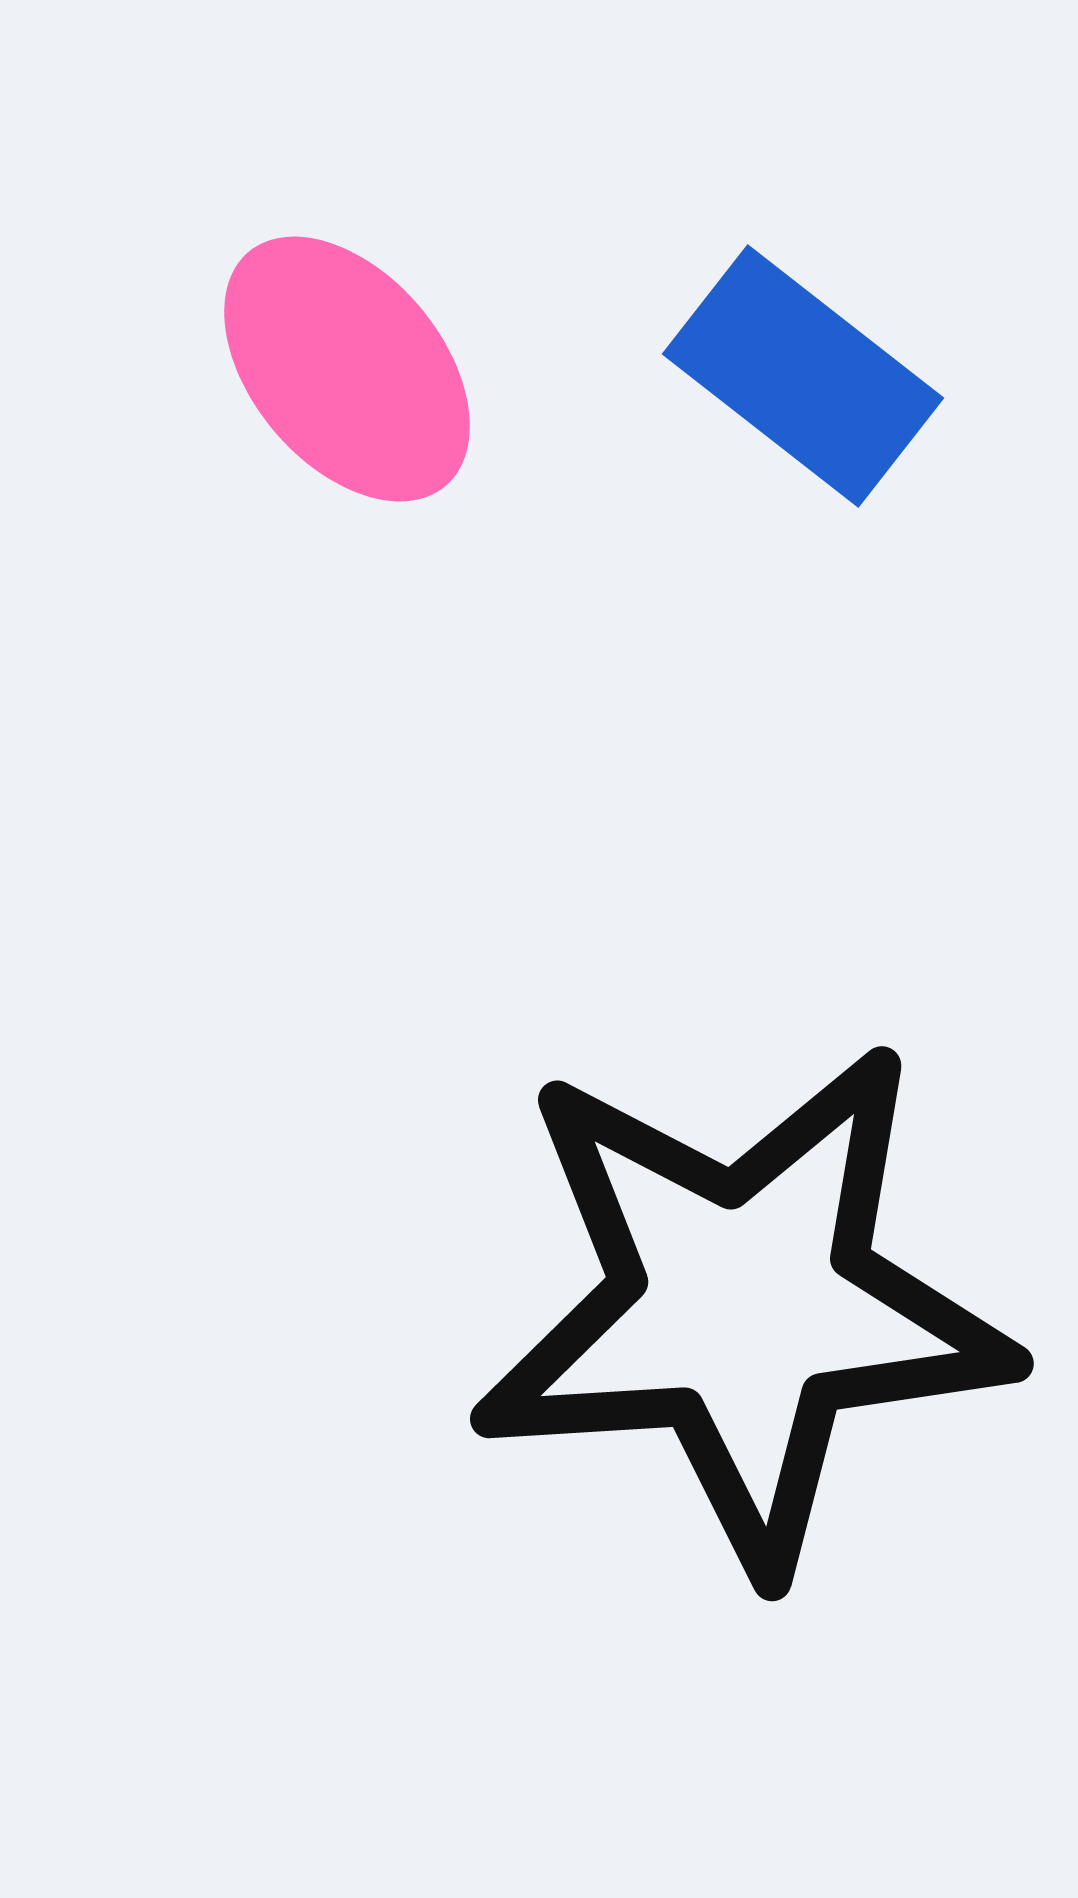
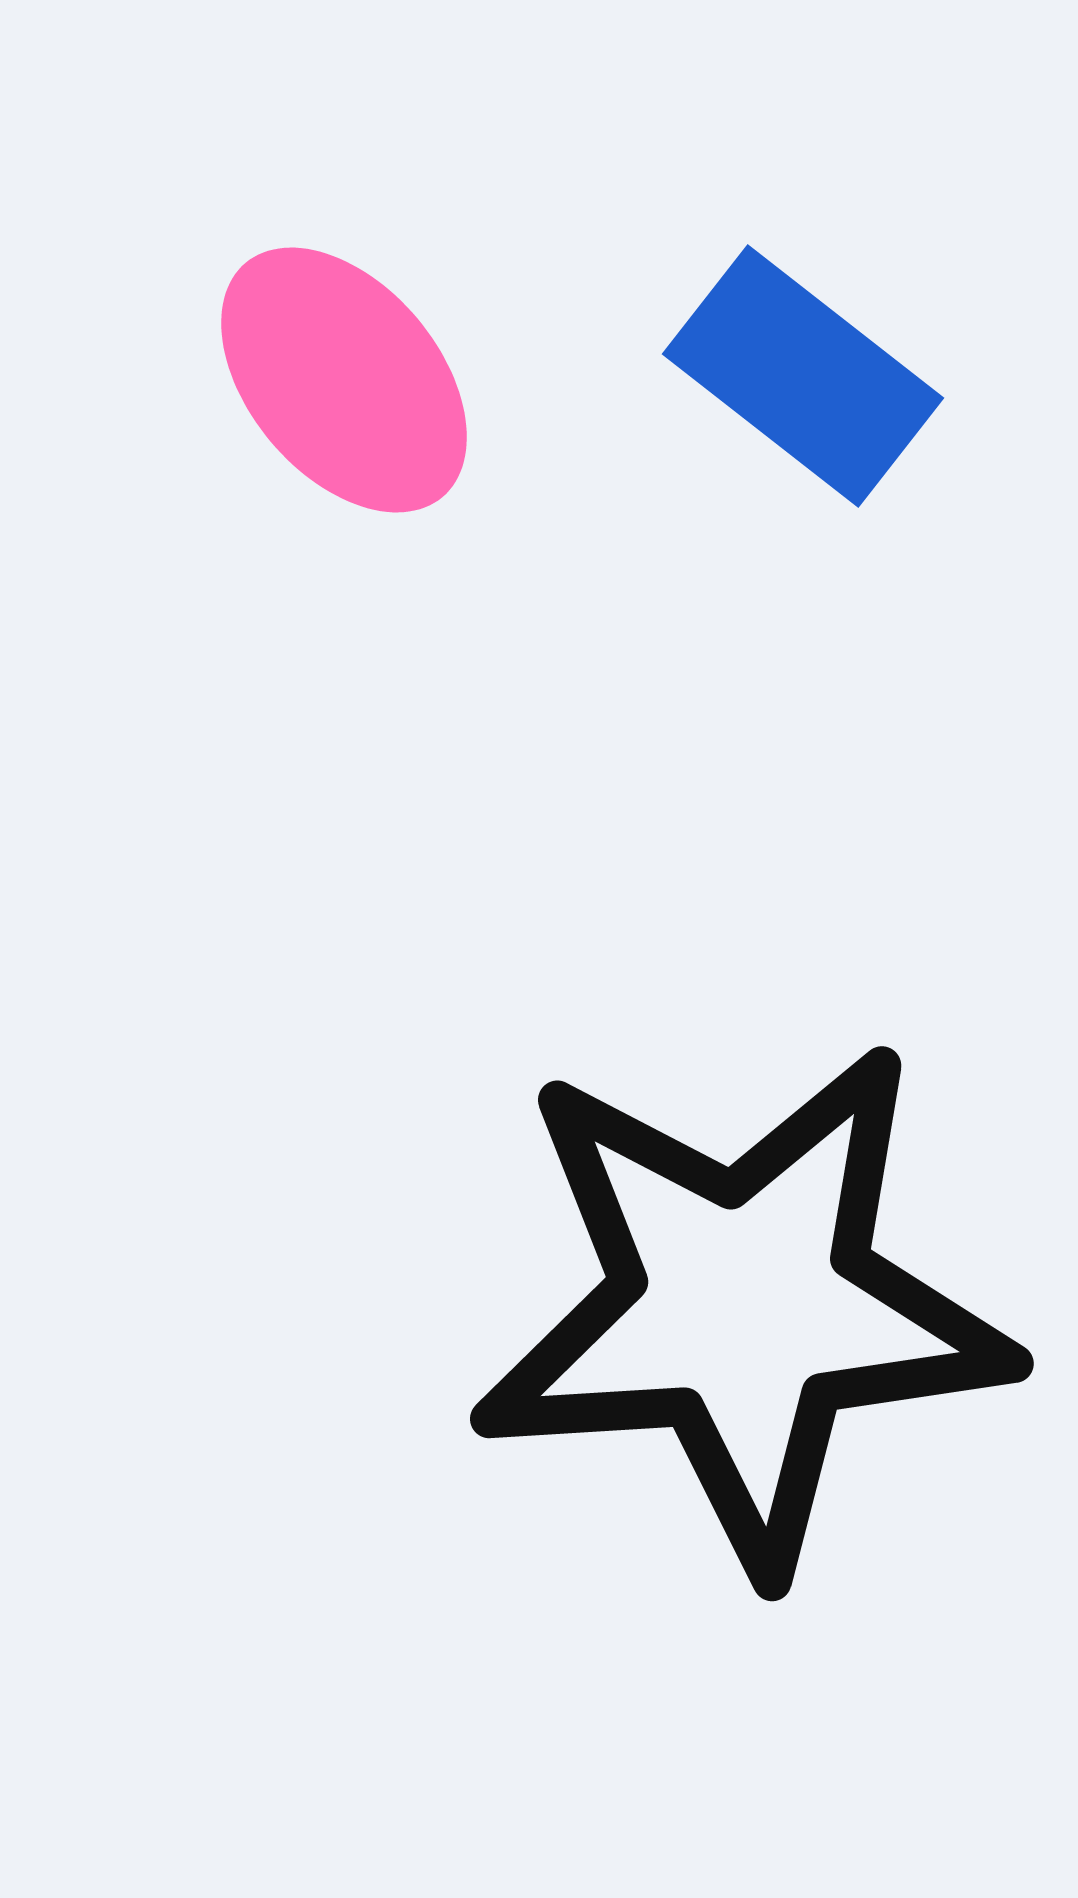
pink ellipse: moved 3 px left, 11 px down
